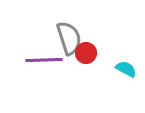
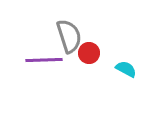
gray semicircle: moved 2 px up
red circle: moved 3 px right
